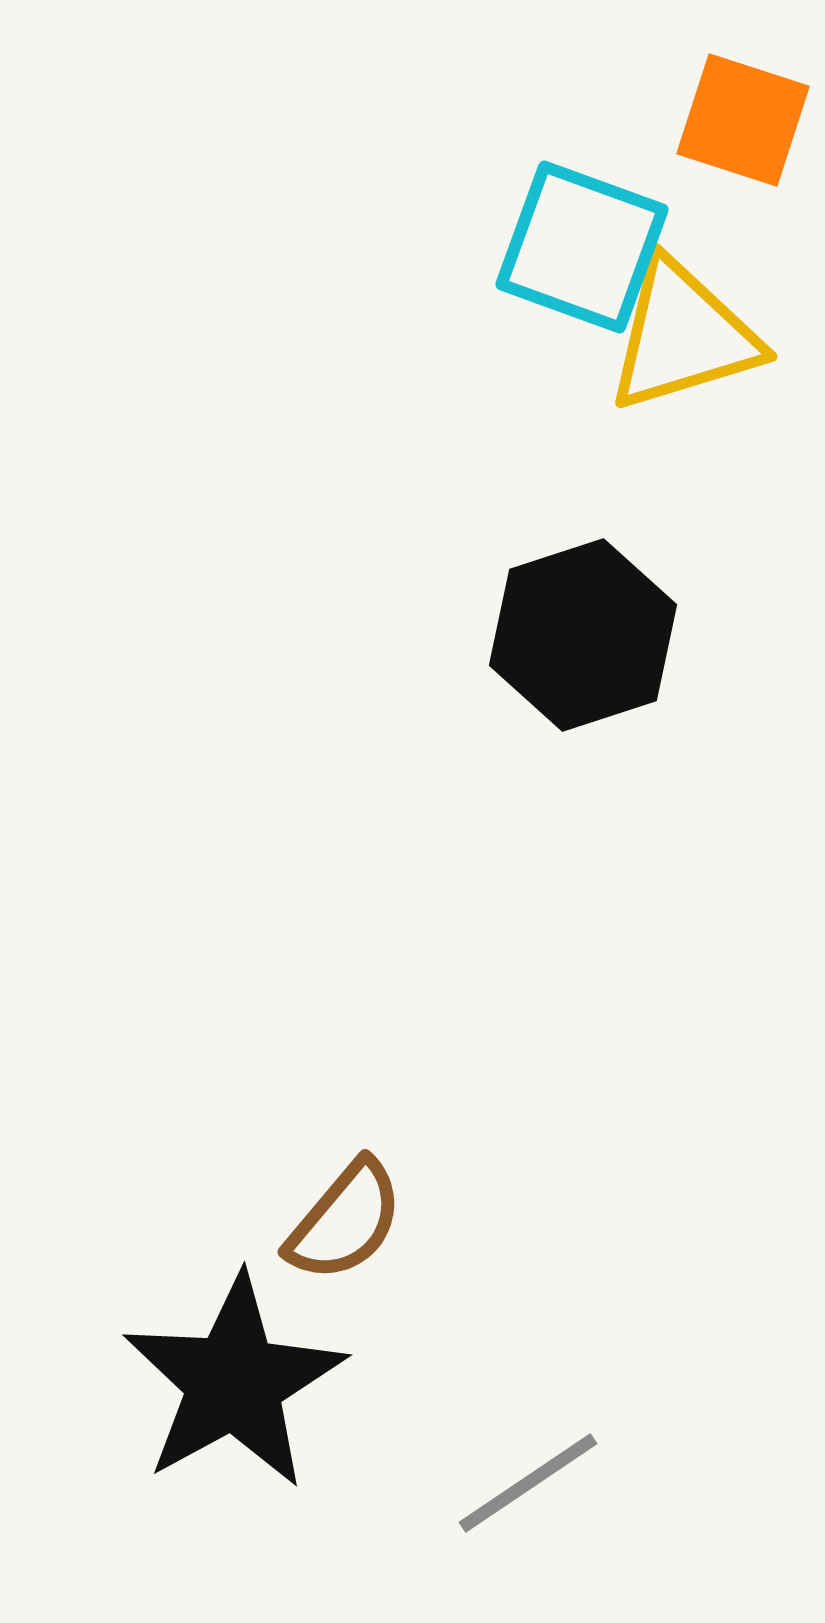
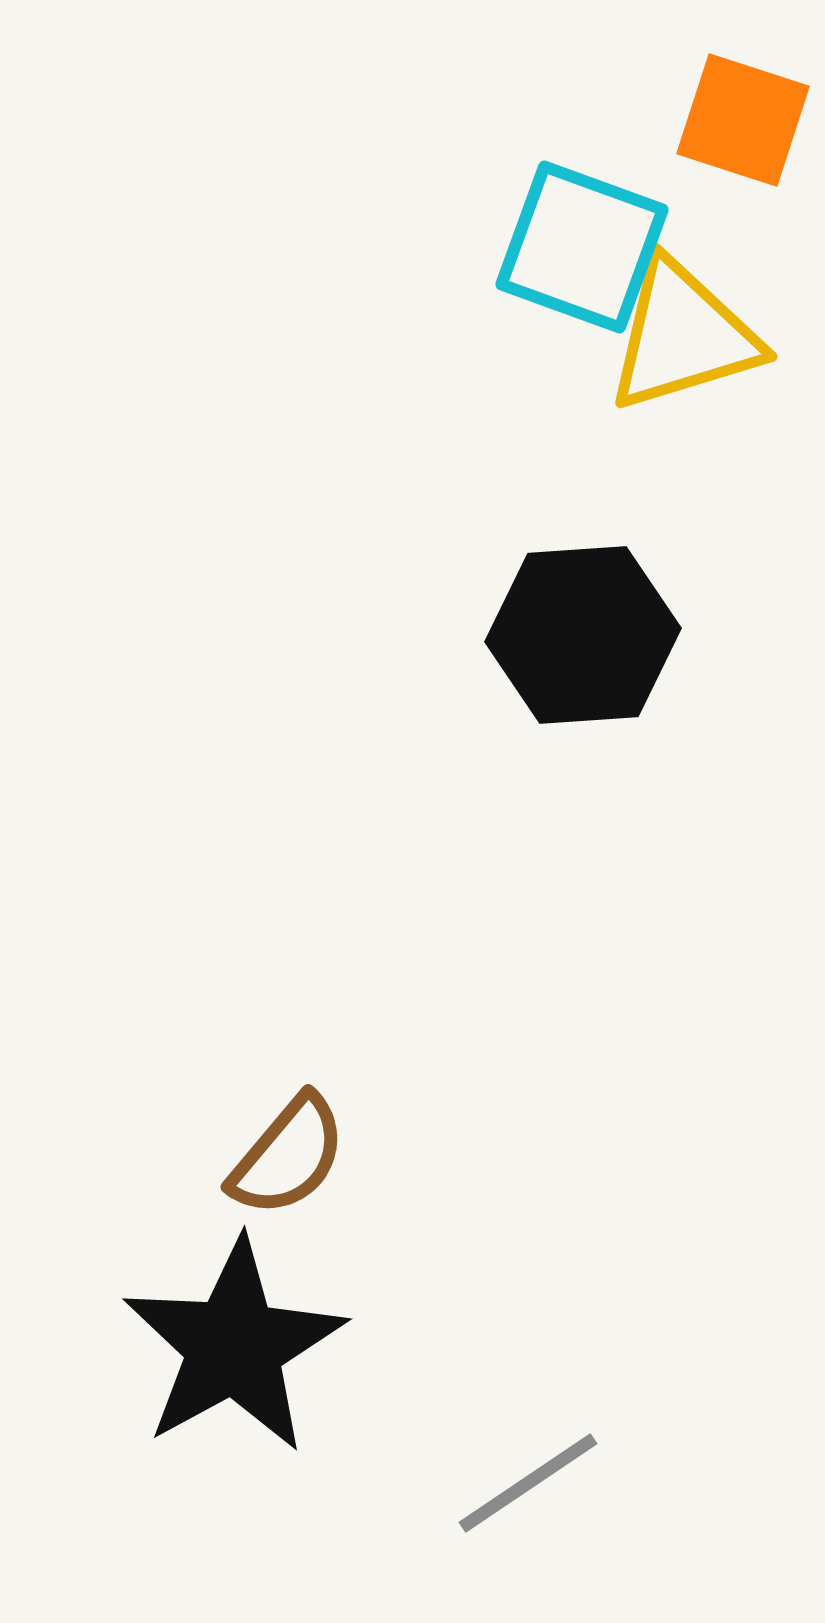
black hexagon: rotated 14 degrees clockwise
brown semicircle: moved 57 px left, 65 px up
black star: moved 36 px up
